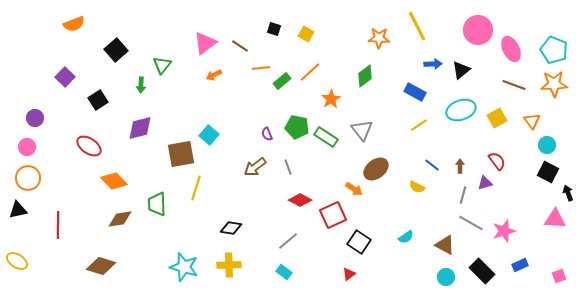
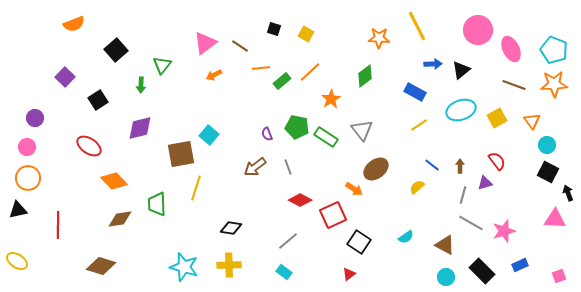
yellow semicircle at (417, 187): rotated 112 degrees clockwise
